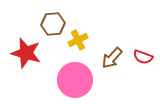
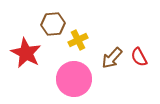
red star: rotated 12 degrees clockwise
red semicircle: moved 4 px left; rotated 42 degrees clockwise
pink circle: moved 1 px left, 1 px up
